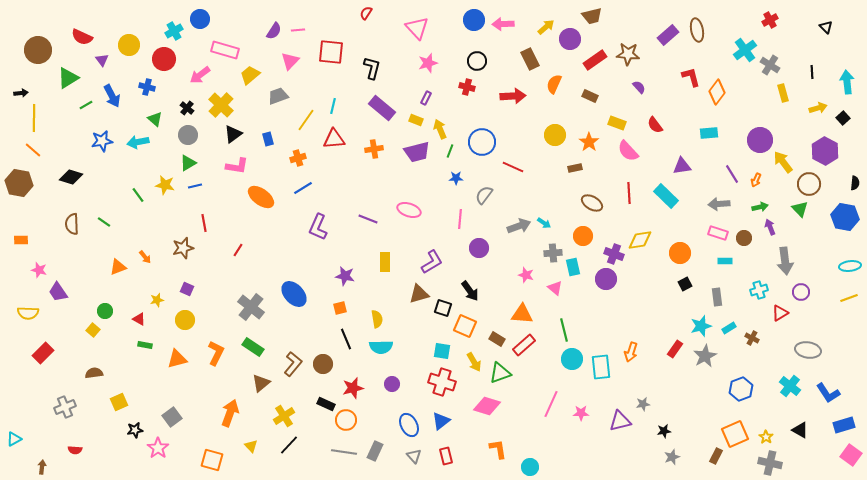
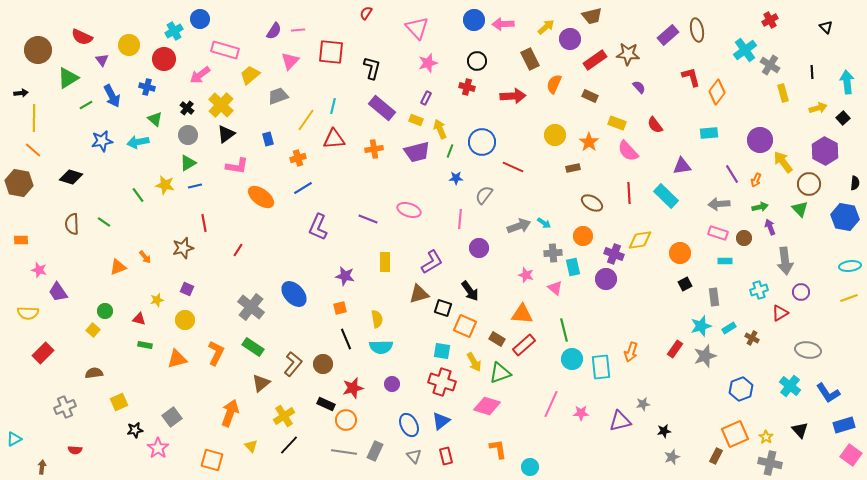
black triangle at (233, 134): moved 7 px left
brown rectangle at (575, 168): moved 2 px left
gray rectangle at (717, 297): moved 3 px left
red triangle at (139, 319): rotated 16 degrees counterclockwise
gray star at (705, 356): rotated 10 degrees clockwise
black triangle at (800, 430): rotated 18 degrees clockwise
